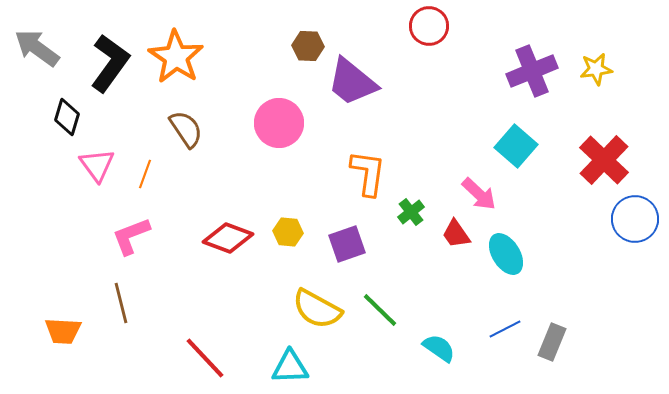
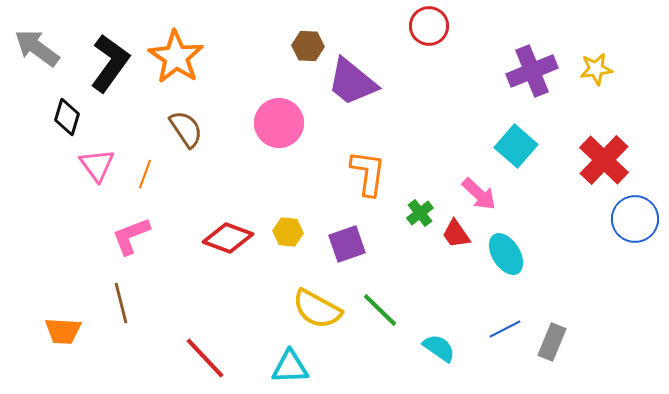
green cross: moved 9 px right, 1 px down
